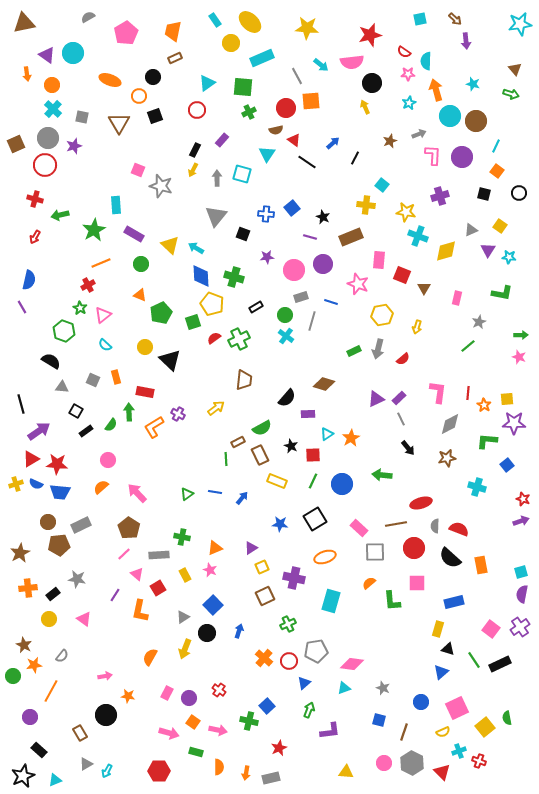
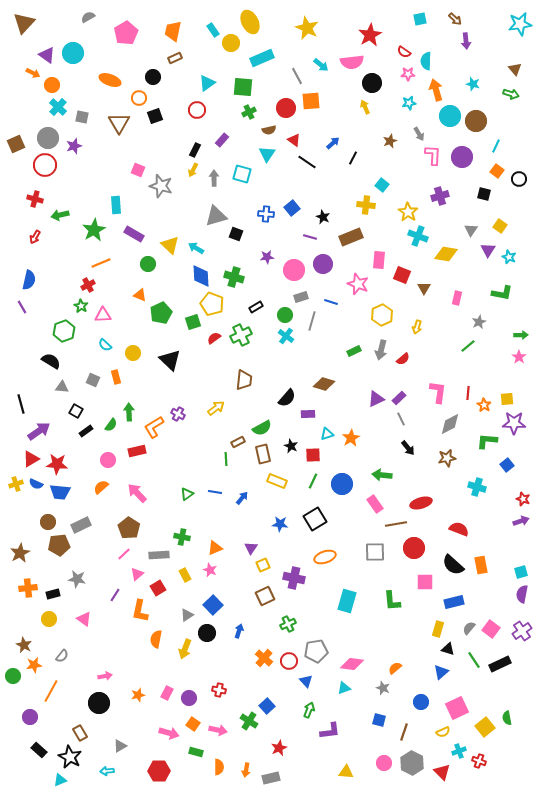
cyan rectangle at (215, 20): moved 2 px left, 10 px down
yellow ellipse at (250, 22): rotated 20 degrees clockwise
brown triangle at (24, 23): rotated 35 degrees counterclockwise
yellow star at (307, 28): rotated 20 degrees clockwise
red star at (370, 35): rotated 15 degrees counterclockwise
orange arrow at (27, 74): moved 6 px right, 1 px up; rotated 56 degrees counterclockwise
orange circle at (139, 96): moved 2 px down
cyan star at (409, 103): rotated 16 degrees clockwise
cyan cross at (53, 109): moved 5 px right, 2 px up
brown semicircle at (276, 130): moved 7 px left
gray arrow at (419, 134): rotated 80 degrees clockwise
black line at (355, 158): moved 2 px left
gray arrow at (217, 178): moved 3 px left
black circle at (519, 193): moved 14 px up
yellow star at (406, 212): moved 2 px right; rotated 24 degrees clockwise
gray triangle at (216, 216): rotated 35 degrees clockwise
gray triangle at (471, 230): rotated 32 degrees counterclockwise
black square at (243, 234): moved 7 px left
yellow diamond at (446, 251): moved 3 px down; rotated 25 degrees clockwise
cyan star at (509, 257): rotated 16 degrees clockwise
green circle at (141, 264): moved 7 px right
green star at (80, 308): moved 1 px right, 2 px up
pink triangle at (103, 315): rotated 36 degrees clockwise
yellow hexagon at (382, 315): rotated 15 degrees counterclockwise
green hexagon at (64, 331): rotated 20 degrees clockwise
green cross at (239, 339): moved 2 px right, 4 px up
yellow circle at (145, 347): moved 12 px left, 6 px down
gray arrow at (378, 349): moved 3 px right, 1 px down
pink star at (519, 357): rotated 16 degrees clockwise
red rectangle at (145, 392): moved 8 px left, 59 px down; rotated 24 degrees counterclockwise
cyan triangle at (327, 434): rotated 16 degrees clockwise
brown rectangle at (260, 455): moved 3 px right, 1 px up; rotated 12 degrees clockwise
gray semicircle at (435, 526): moved 34 px right, 102 px down; rotated 40 degrees clockwise
pink rectangle at (359, 528): moved 16 px right, 24 px up; rotated 12 degrees clockwise
purple triangle at (251, 548): rotated 24 degrees counterclockwise
black semicircle at (450, 558): moved 3 px right, 7 px down
yellow square at (262, 567): moved 1 px right, 2 px up
pink triangle at (137, 574): rotated 40 degrees clockwise
orange semicircle at (369, 583): moved 26 px right, 85 px down
pink square at (417, 583): moved 8 px right, 1 px up
black rectangle at (53, 594): rotated 24 degrees clockwise
cyan rectangle at (331, 601): moved 16 px right
gray triangle at (183, 617): moved 4 px right, 2 px up
purple cross at (520, 627): moved 2 px right, 4 px down
orange semicircle at (150, 657): moved 6 px right, 18 px up; rotated 18 degrees counterclockwise
blue triangle at (304, 683): moved 2 px right, 2 px up; rotated 32 degrees counterclockwise
red cross at (219, 690): rotated 24 degrees counterclockwise
orange star at (128, 696): moved 10 px right, 1 px up; rotated 24 degrees counterclockwise
black circle at (106, 715): moved 7 px left, 12 px up
green cross at (249, 721): rotated 18 degrees clockwise
orange square at (193, 722): moved 2 px down
gray triangle at (86, 764): moved 34 px right, 18 px up
cyan arrow at (107, 771): rotated 56 degrees clockwise
orange arrow at (246, 773): moved 3 px up
black star at (23, 776): moved 47 px right, 19 px up; rotated 20 degrees counterclockwise
cyan triangle at (55, 780): moved 5 px right
